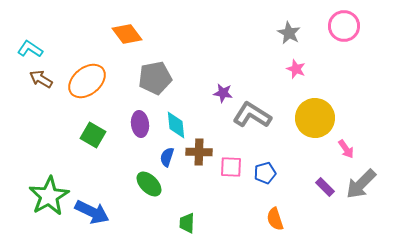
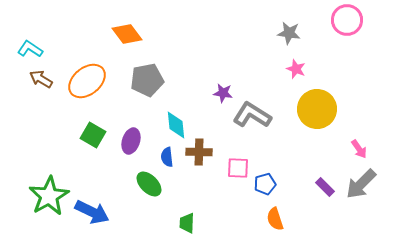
pink circle: moved 3 px right, 6 px up
gray star: rotated 20 degrees counterclockwise
gray pentagon: moved 8 px left, 2 px down
yellow circle: moved 2 px right, 9 px up
purple ellipse: moved 9 px left, 17 px down; rotated 25 degrees clockwise
pink arrow: moved 13 px right
blue semicircle: rotated 24 degrees counterclockwise
pink square: moved 7 px right, 1 px down
blue pentagon: moved 11 px down
